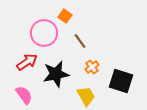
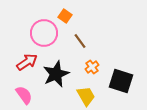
black star: rotated 12 degrees counterclockwise
